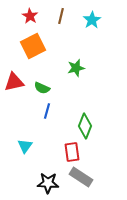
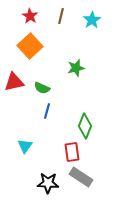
orange square: moved 3 px left; rotated 15 degrees counterclockwise
